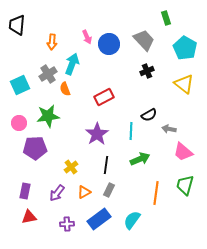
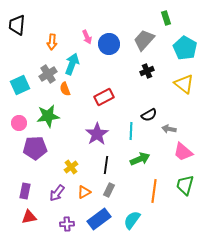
gray trapezoid: rotated 95 degrees counterclockwise
orange line: moved 2 px left, 2 px up
